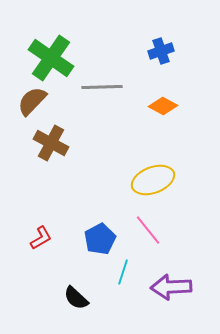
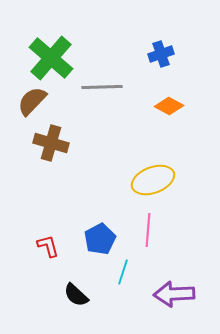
blue cross: moved 3 px down
green cross: rotated 6 degrees clockwise
orange diamond: moved 6 px right
brown cross: rotated 12 degrees counterclockwise
pink line: rotated 44 degrees clockwise
red L-shape: moved 7 px right, 8 px down; rotated 75 degrees counterclockwise
purple arrow: moved 3 px right, 7 px down
black semicircle: moved 3 px up
